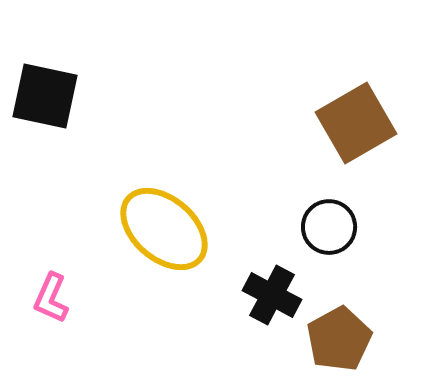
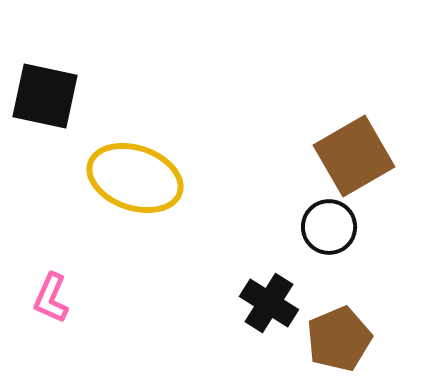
brown square: moved 2 px left, 33 px down
yellow ellipse: moved 29 px left, 51 px up; rotated 22 degrees counterclockwise
black cross: moved 3 px left, 8 px down; rotated 4 degrees clockwise
brown pentagon: rotated 6 degrees clockwise
